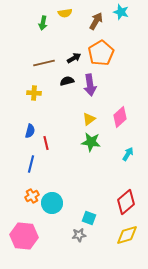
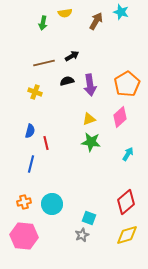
orange pentagon: moved 26 px right, 31 px down
black arrow: moved 2 px left, 2 px up
yellow cross: moved 1 px right, 1 px up; rotated 16 degrees clockwise
yellow triangle: rotated 16 degrees clockwise
orange cross: moved 8 px left, 6 px down; rotated 16 degrees clockwise
cyan circle: moved 1 px down
gray star: moved 3 px right; rotated 16 degrees counterclockwise
